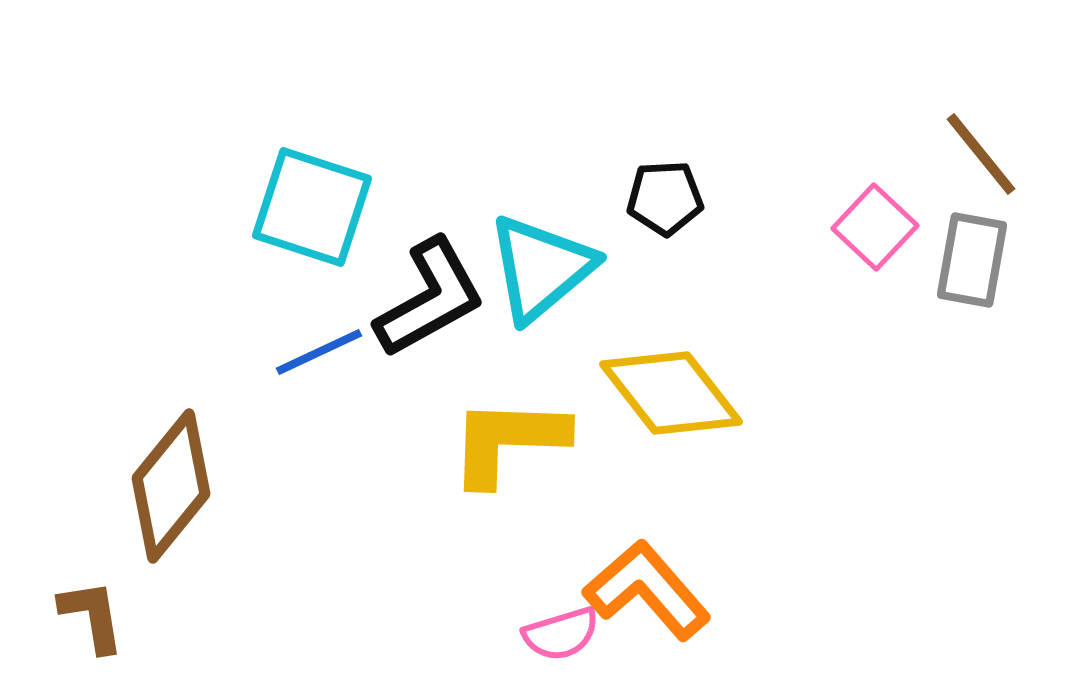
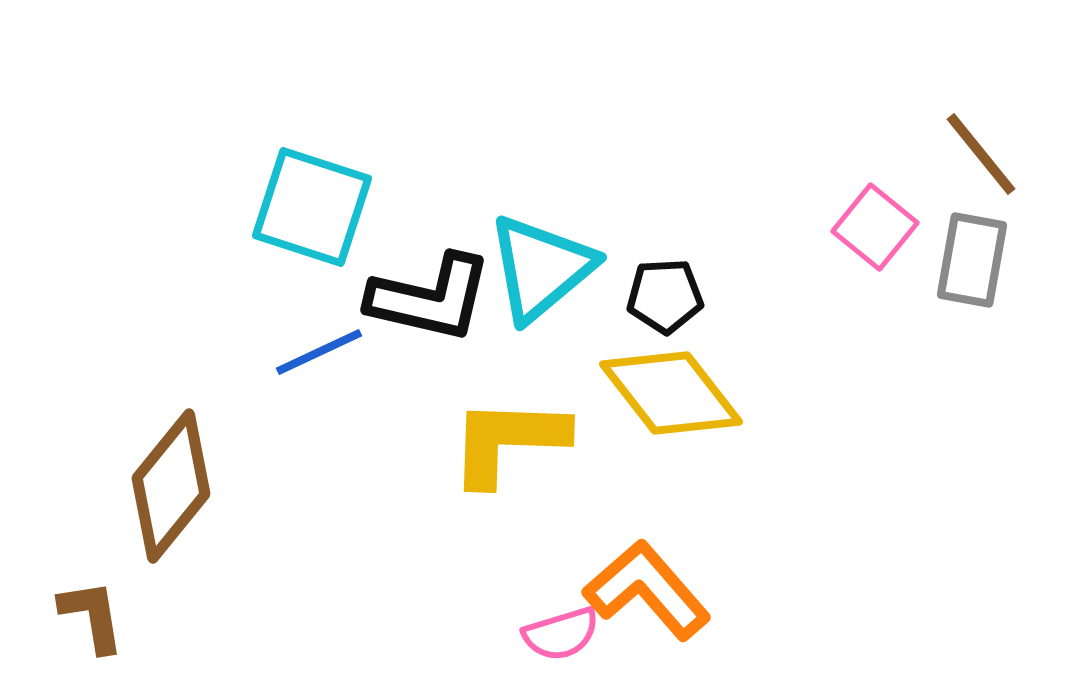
black pentagon: moved 98 px down
pink square: rotated 4 degrees counterclockwise
black L-shape: rotated 42 degrees clockwise
